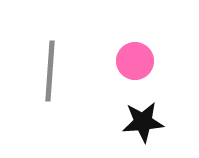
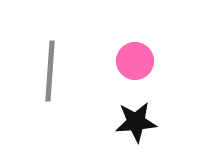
black star: moved 7 px left
